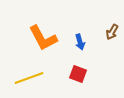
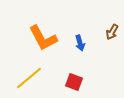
blue arrow: moved 1 px down
red square: moved 4 px left, 8 px down
yellow line: rotated 20 degrees counterclockwise
